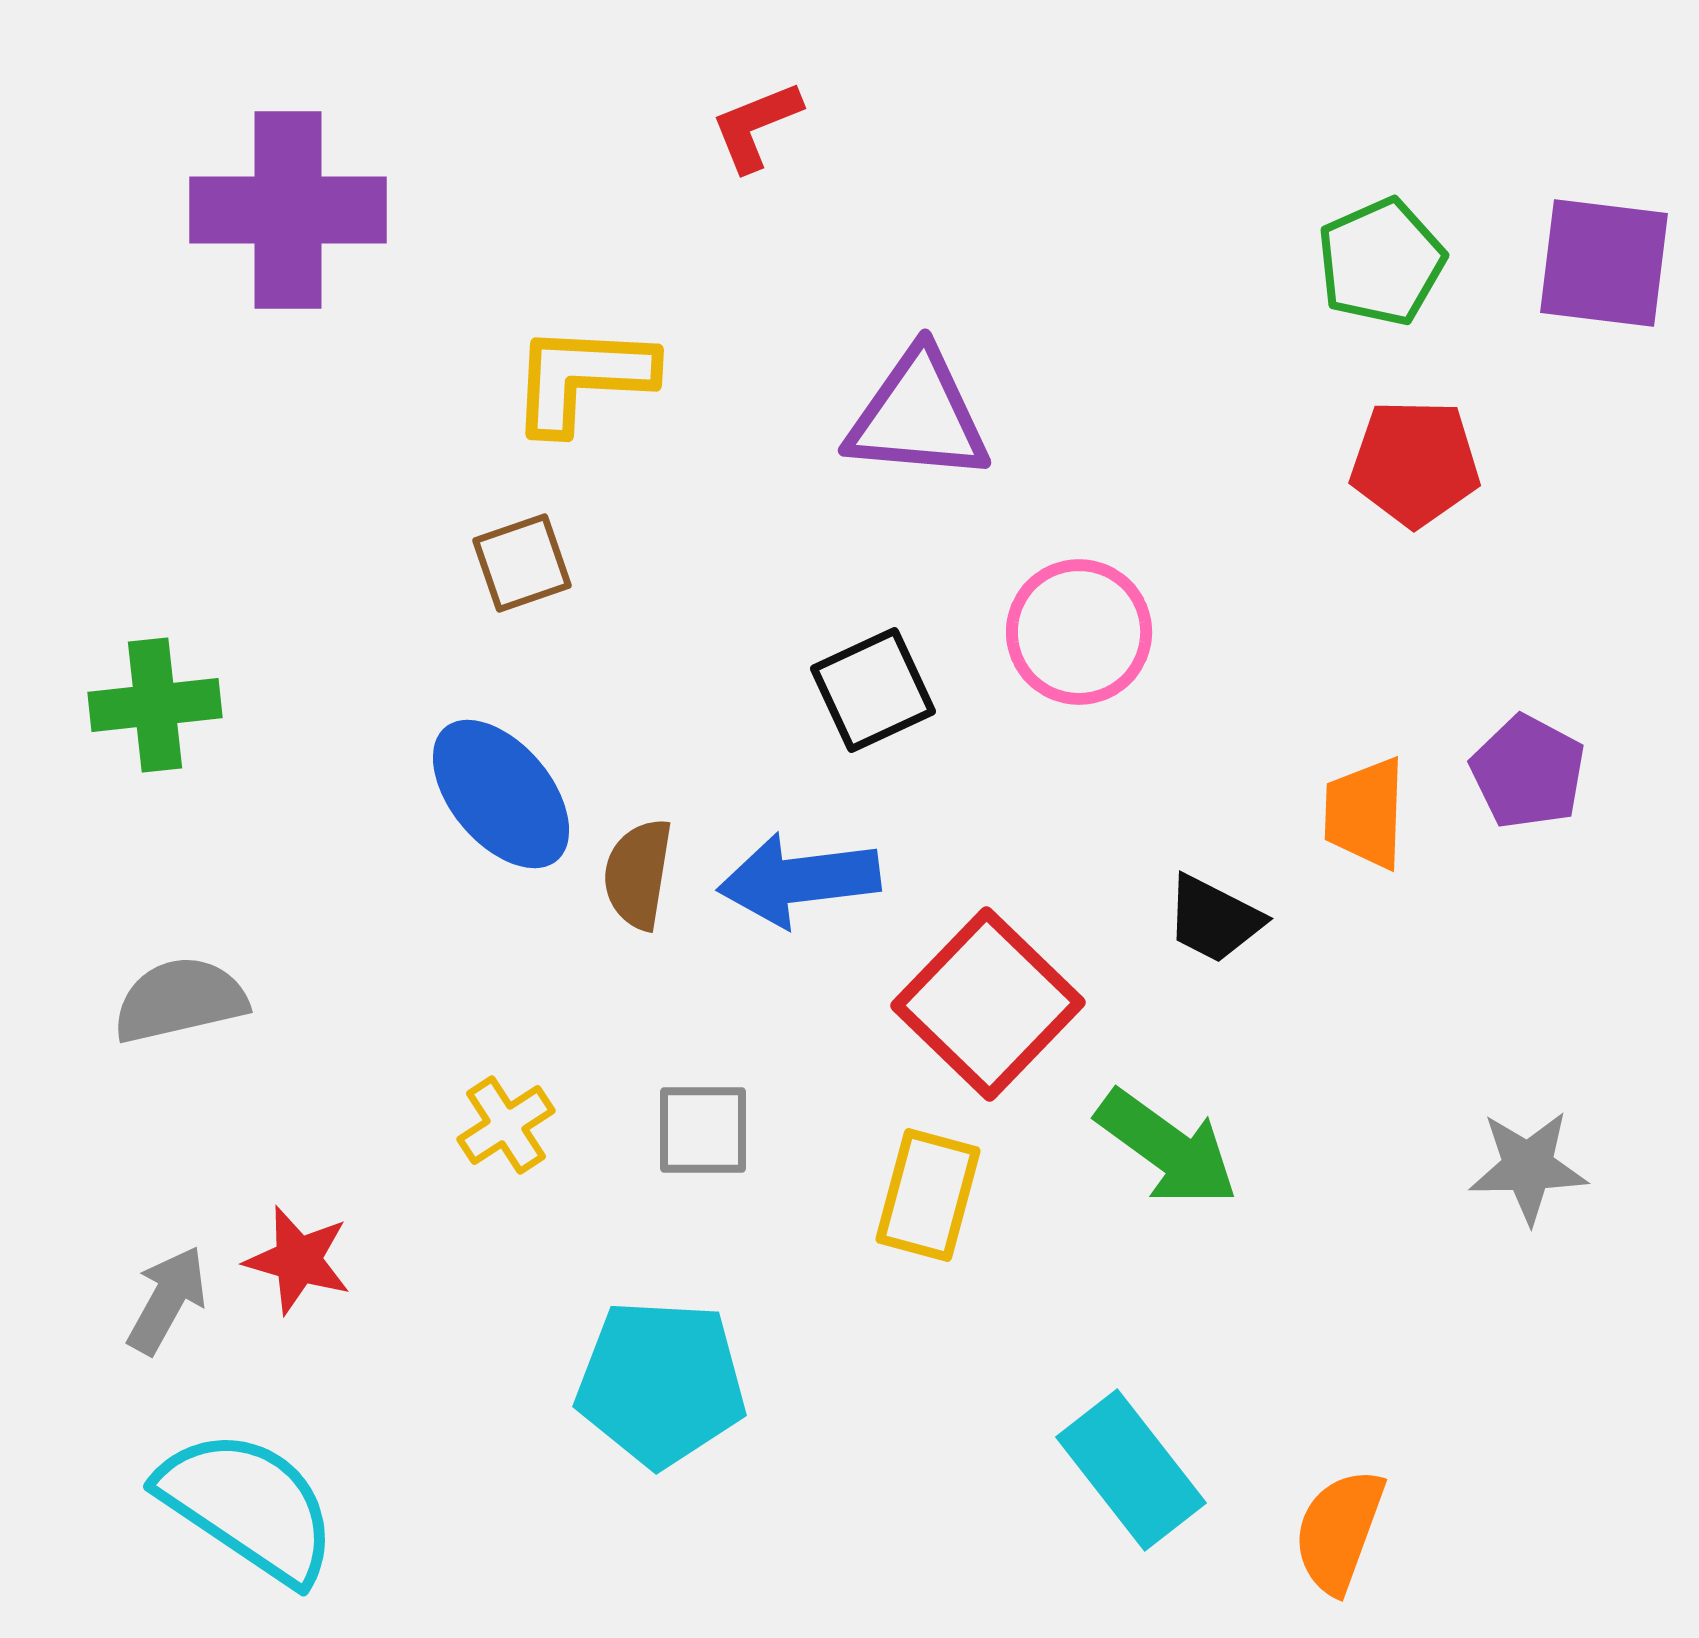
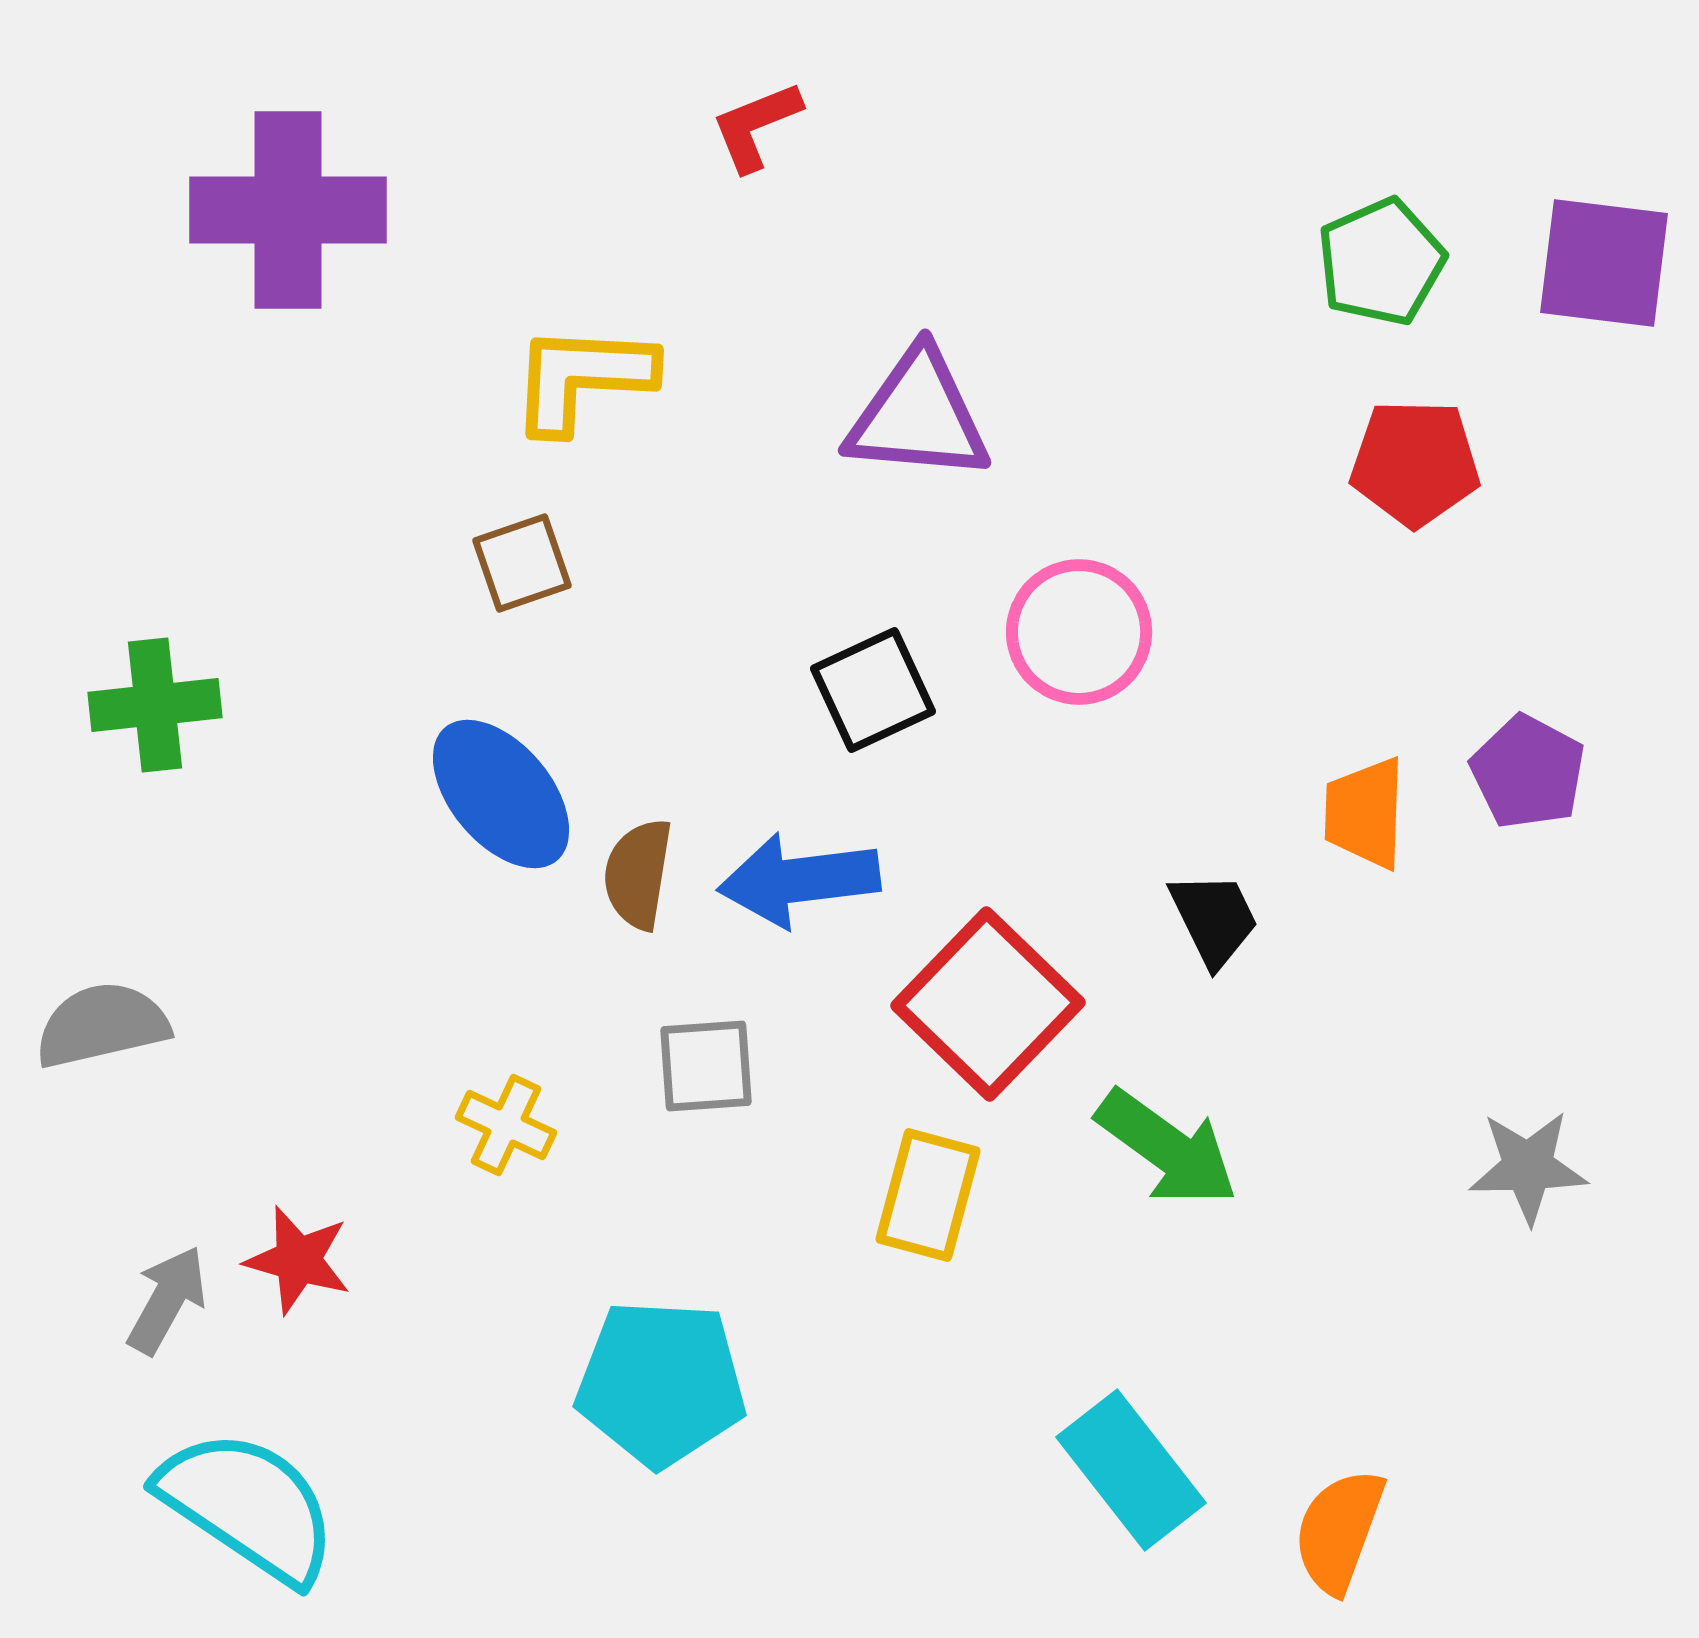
black trapezoid: rotated 143 degrees counterclockwise
gray semicircle: moved 78 px left, 25 px down
yellow cross: rotated 32 degrees counterclockwise
gray square: moved 3 px right, 64 px up; rotated 4 degrees counterclockwise
